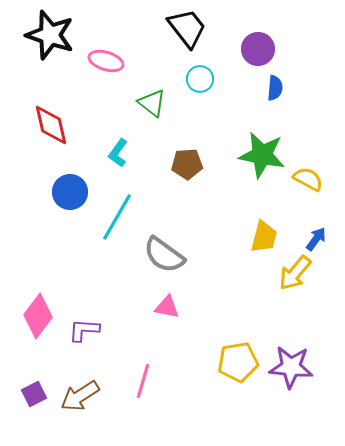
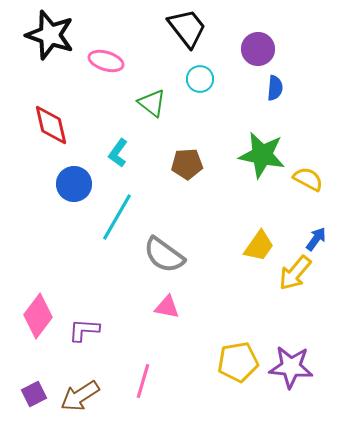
blue circle: moved 4 px right, 8 px up
yellow trapezoid: moved 5 px left, 9 px down; rotated 20 degrees clockwise
